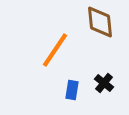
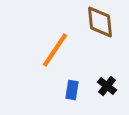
black cross: moved 3 px right, 3 px down
